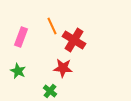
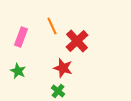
red cross: moved 3 px right, 1 px down; rotated 15 degrees clockwise
red star: rotated 12 degrees clockwise
green cross: moved 8 px right
